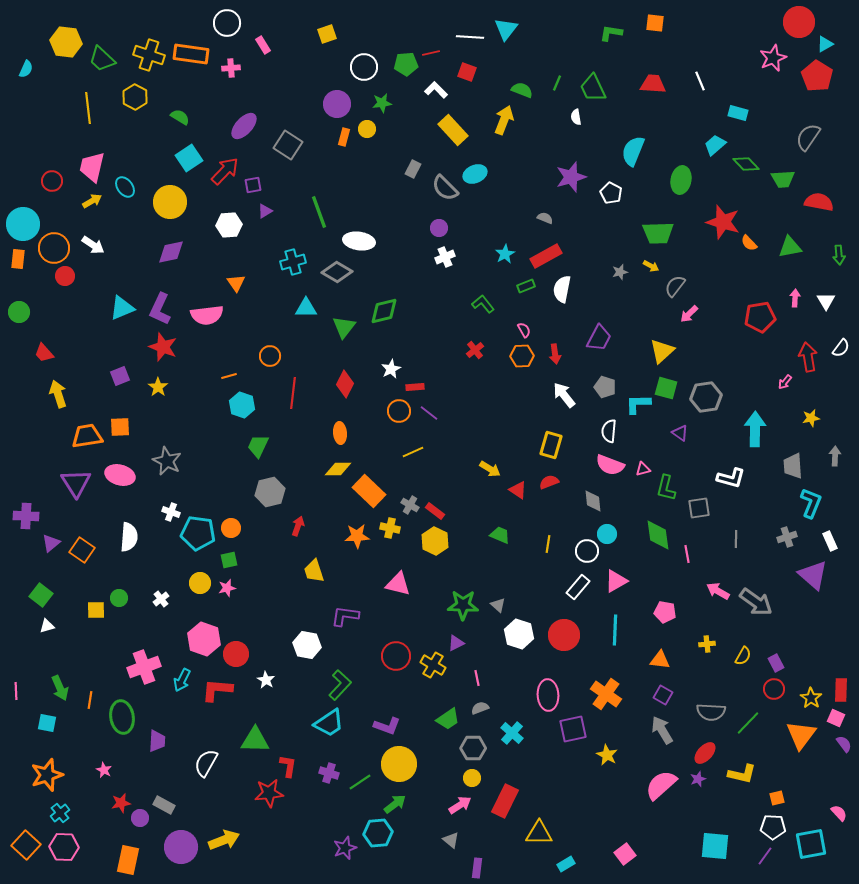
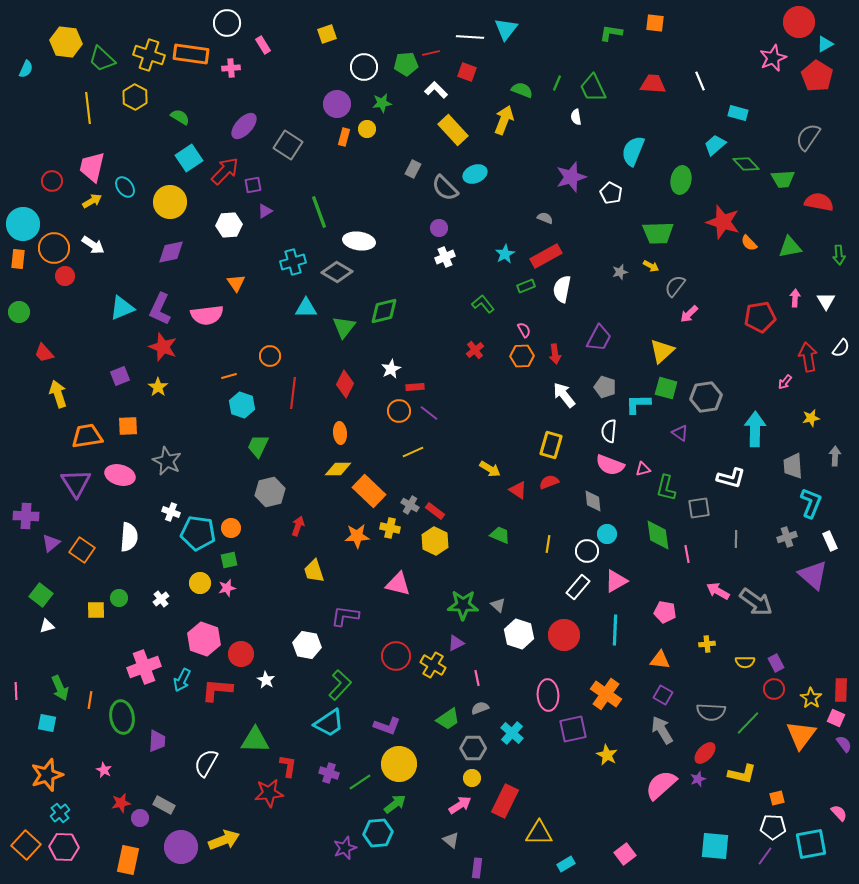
orange square at (120, 427): moved 8 px right, 1 px up
red circle at (236, 654): moved 5 px right
yellow semicircle at (743, 656): moved 2 px right, 6 px down; rotated 60 degrees clockwise
